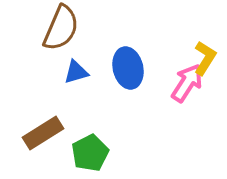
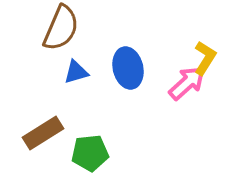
pink arrow: rotated 15 degrees clockwise
green pentagon: rotated 21 degrees clockwise
